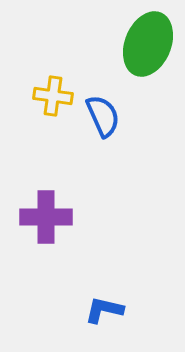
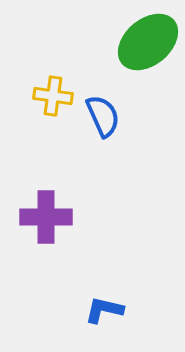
green ellipse: moved 2 px up; rotated 28 degrees clockwise
